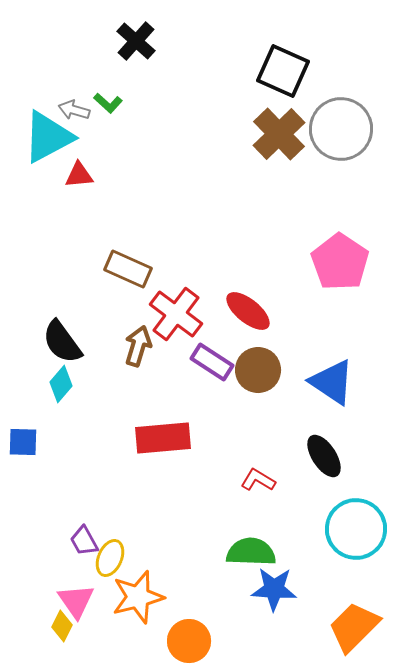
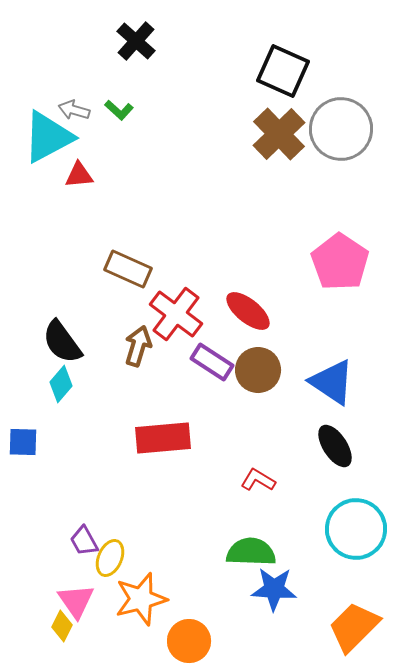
green L-shape: moved 11 px right, 7 px down
black ellipse: moved 11 px right, 10 px up
orange star: moved 3 px right, 2 px down
